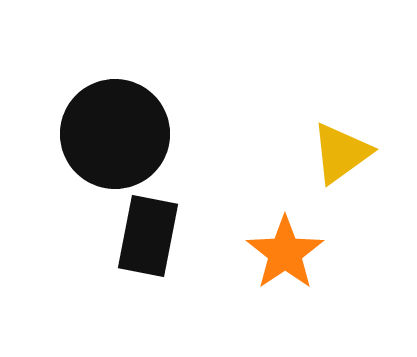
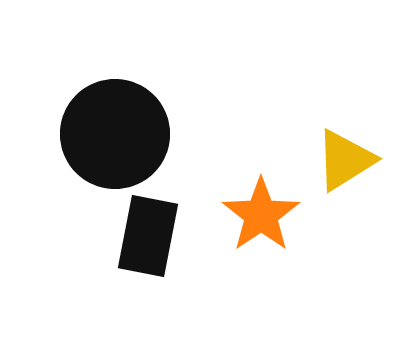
yellow triangle: moved 4 px right, 7 px down; rotated 4 degrees clockwise
orange star: moved 24 px left, 38 px up
